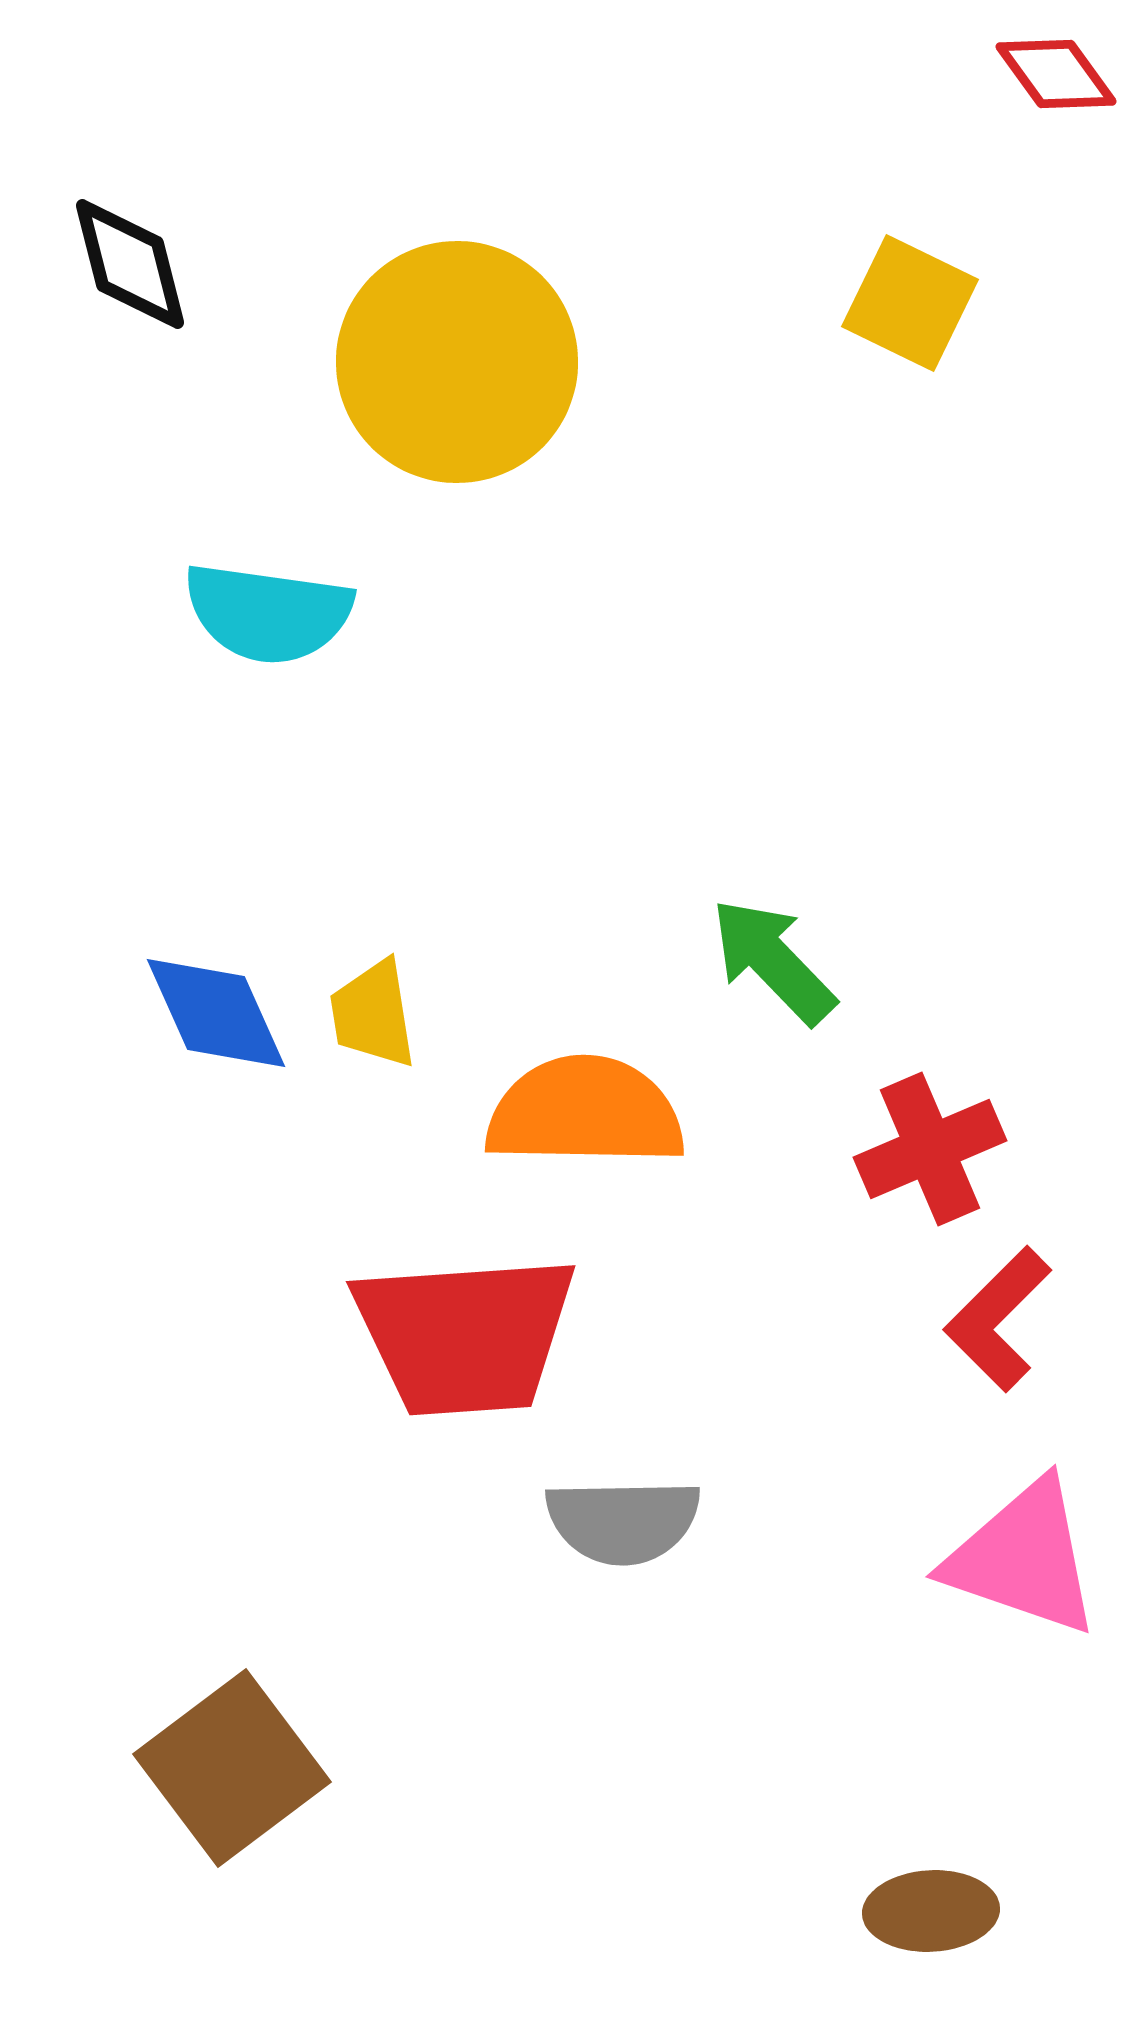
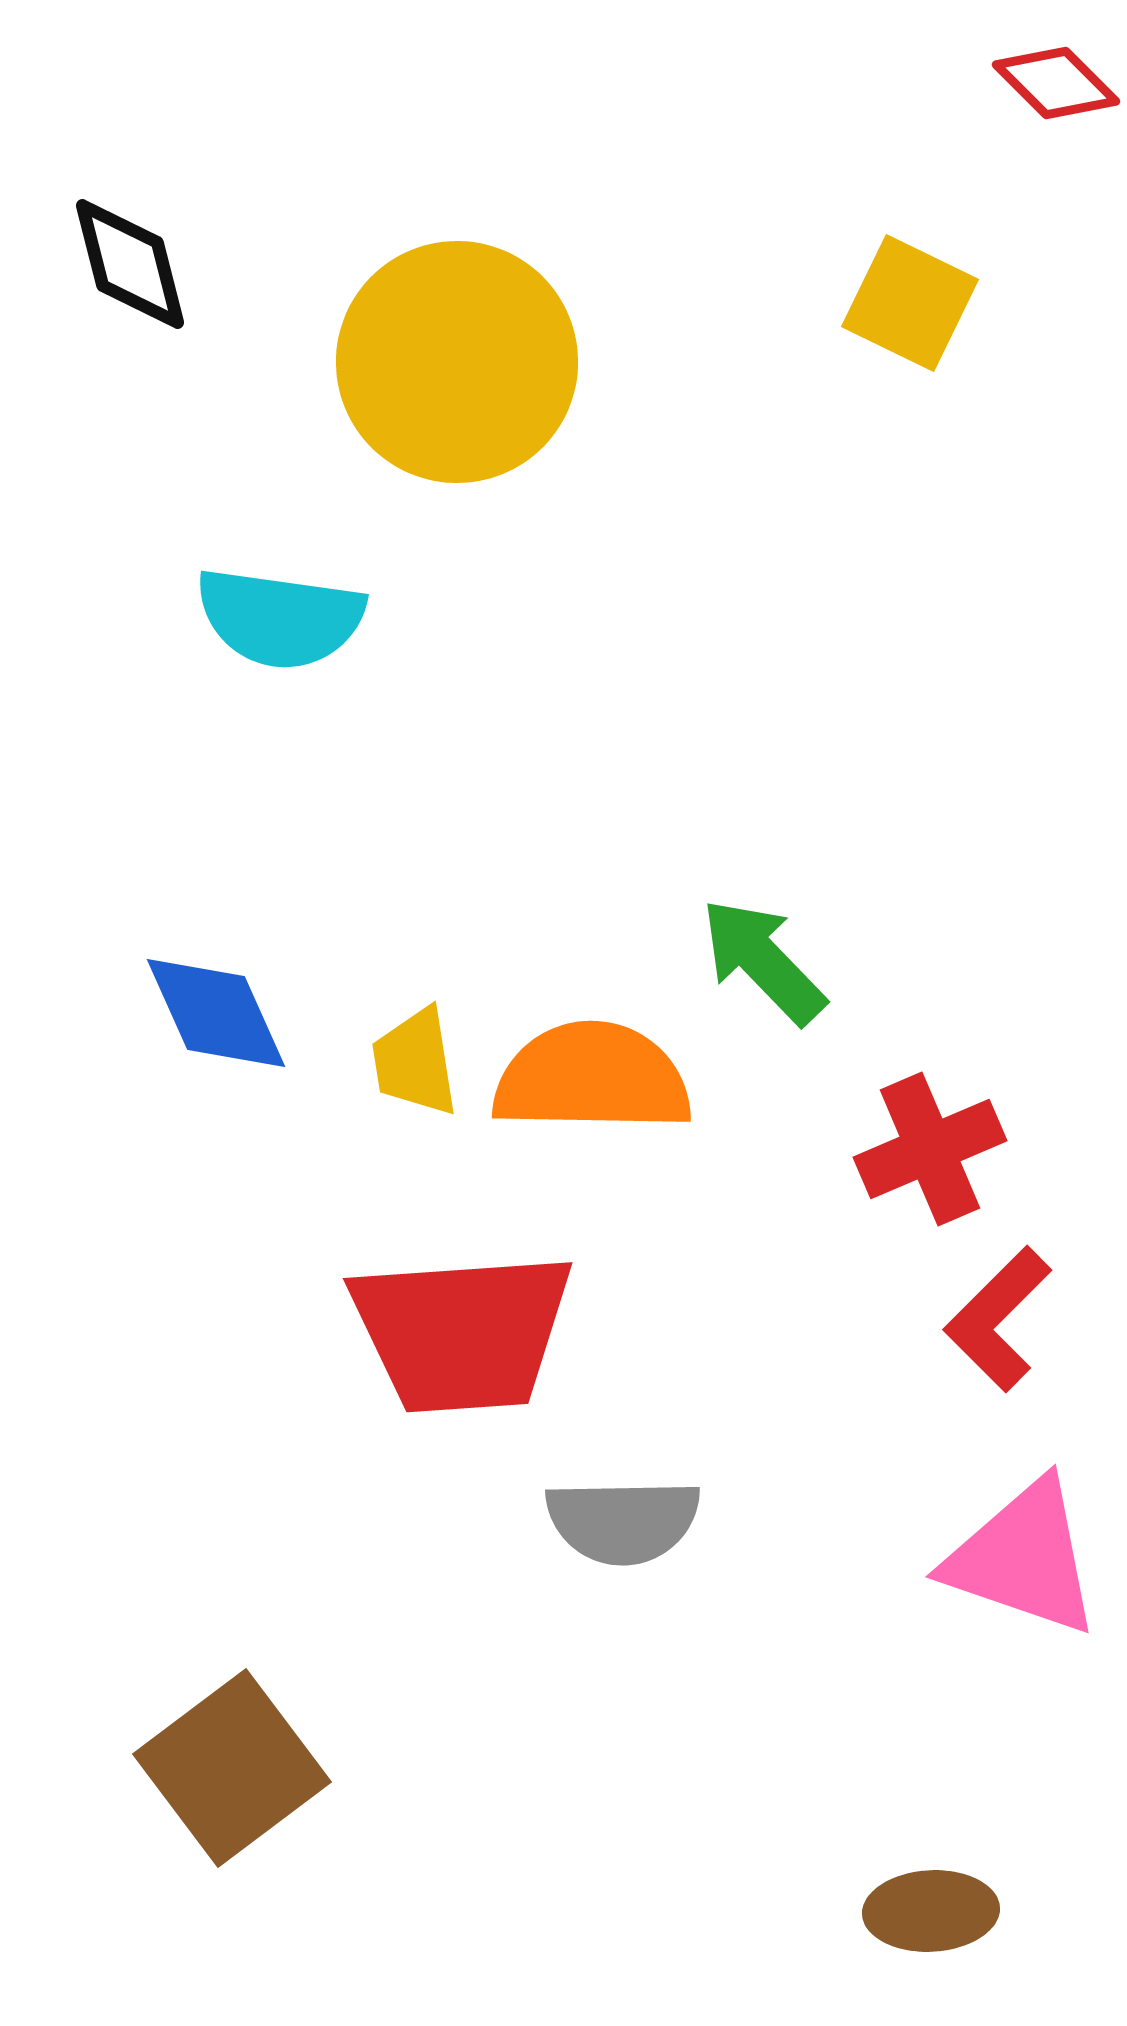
red diamond: moved 9 px down; rotated 9 degrees counterclockwise
cyan semicircle: moved 12 px right, 5 px down
green arrow: moved 10 px left
yellow trapezoid: moved 42 px right, 48 px down
orange semicircle: moved 7 px right, 34 px up
red trapezoid: moved 3 px left, 3 px up
